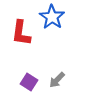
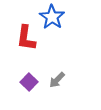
red L-shape: moved 5 px right, 5 px down
purple square: rotated 12 degrees clockwise
